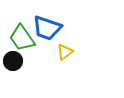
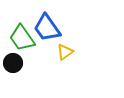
blue trapezoid: rotated 36 degrees clockwise
black circle: moved 2 px down
